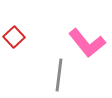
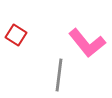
red square: moved 2 px right, 2 px up; rotated 15 degrees counterclockwise
